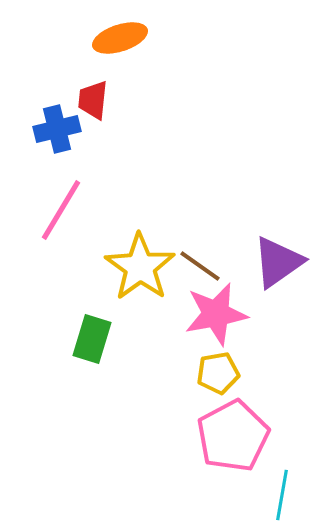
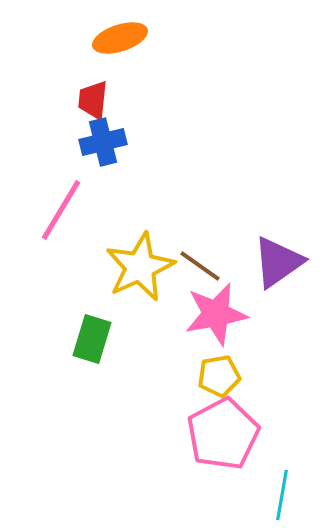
blue cross: moved 46 px right, 13 px down
yellow star: rotated 12 degrees clockwise
yellow pentagon: moved 1 px right, 3 px down
pink pentagon: moved 10 px left, 2 px up
